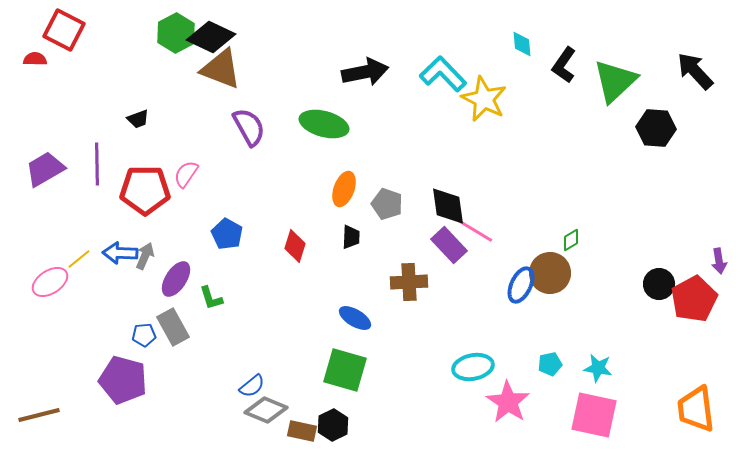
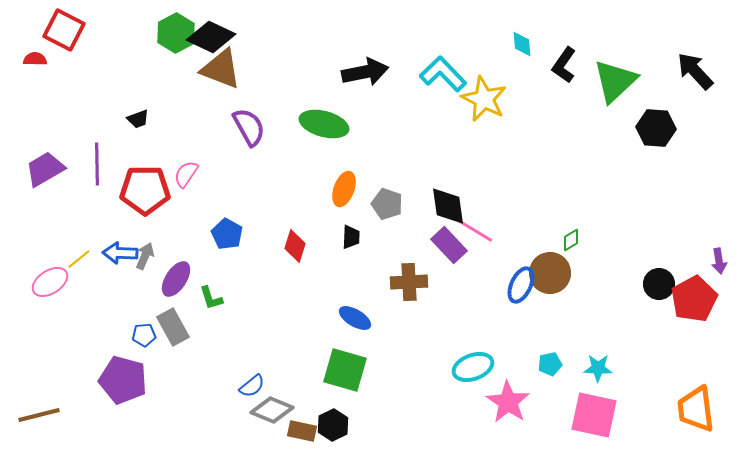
cyan ellipse at (473, 367): rotated 9 degrees counterclockwise
cyan star at (598, 368): rotated 8 degrees counterclockwise
gray diamond at (266, 410): moved 6 px right
